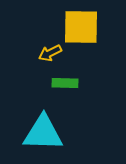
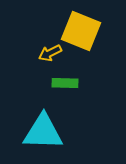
yellow square: moved 4 px down; rotated 21 degrees clockwise
cyan triangle: moved 1 px up
